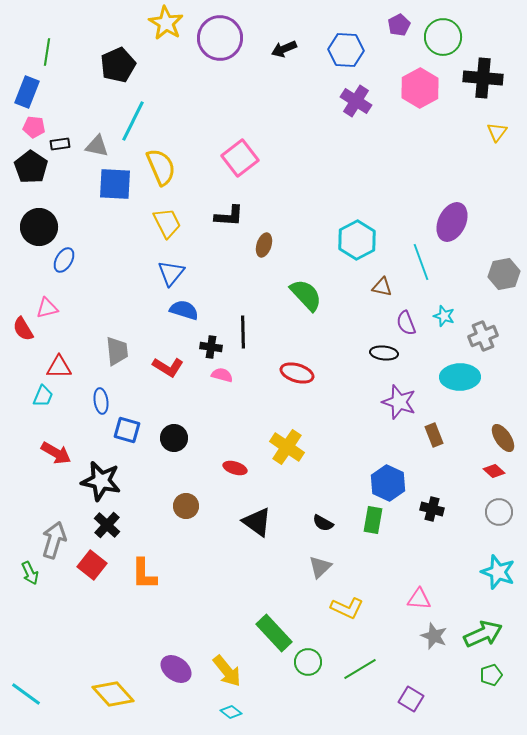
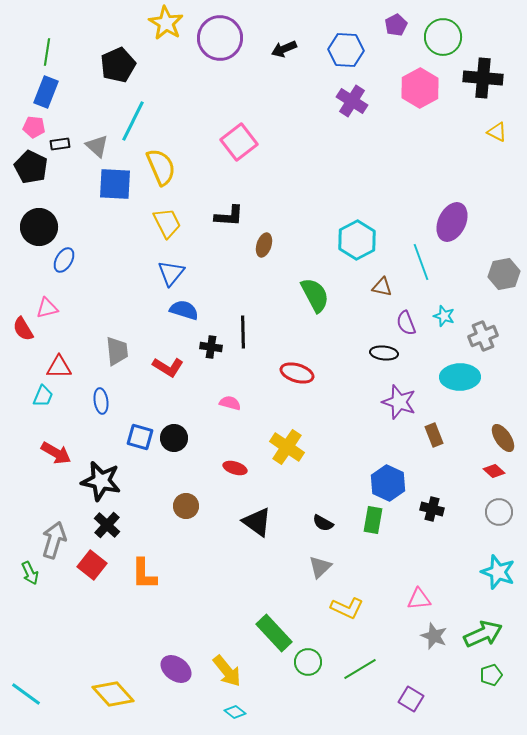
purple pentagon at (399, 25): moved 3 px left
blue rectangle at (27, 92): moved 19 px right
purple cross at (356, 101): moved 4 px left
yellow triangle at (497, 132): rotated 40 degrees counterclockwise
gray triangle at (97, 146): rotated 30 degrees clockwise
pink square at (240, 158): moved 1 px left, 16 px up
black pentagon at (31, 167): rotated 8 degrees counterclockwise
green semicircle at (306, 295): moved 9 px right; rotated 15 degrees clockwise
pink semicircle at (222, 375): moved 8 px right, 28 px down
blue square at (127, 430): moved 13 px right, 7 px down
pink triangle at (419, 599): rotated 10 degrees counterclockwise
cyan diamond at (231, 712): moved 4 px right
